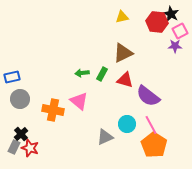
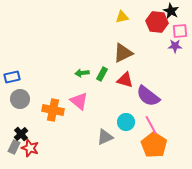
black star: moved 3 px up
pink square: rotated 21 degrees clockwise
cyan circle: moved 1 px left, 2 px up
